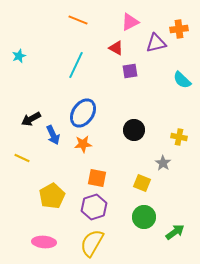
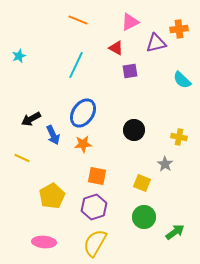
gray star: moved 2 px right, 1 px down
orange square: moved 2 px up
yellow semicircle: moved 3 px right
